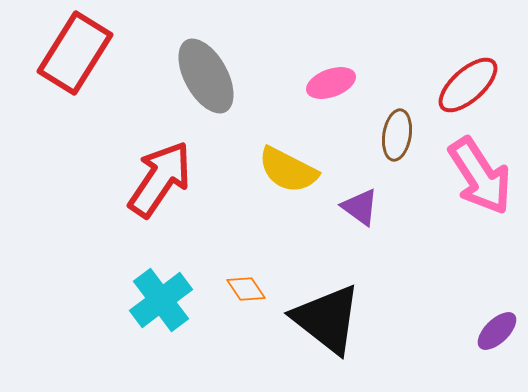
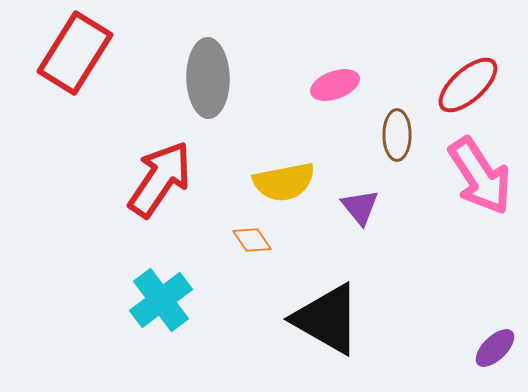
gray ellipse: moved 2 px right, 2 px down; rotated 28 degrees clockwise
pink ellipse: moved 4 px right, 2 px down
brown ellipse: rotated 9 degrees counterclockwise
yellow semicircle: moved 4 px left, 12 px down; rotated 38 degrees counterclockwise
purple triangle: rotated 15 degrees clockwise
orange diamond: moved 6 px right, 49 px up
black triangle: rotated 8 degrees counterclockwise
purple ellipse: moved 2 px left, 17 px down
